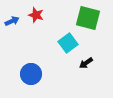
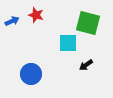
green square: moved 5 px down
cyan square: rotated 36 degrees clockwise
black arrow: moved 2 px down
